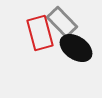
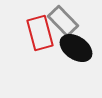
gray rectangle: moved 1 px right, 1 px up
